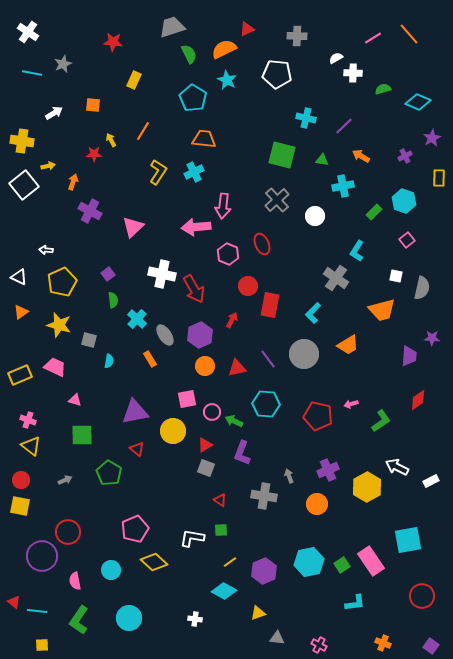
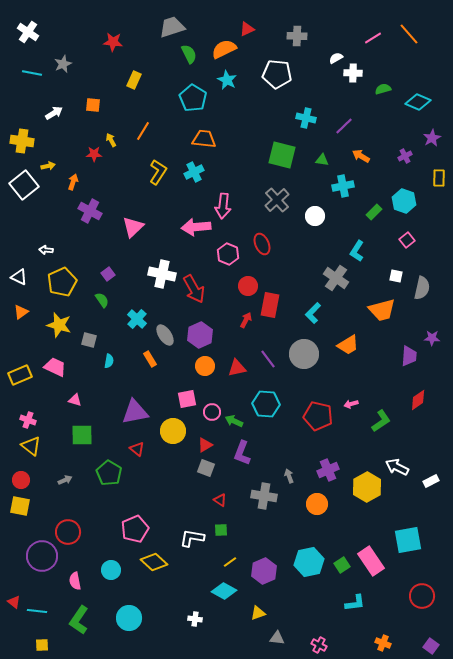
green semicircle at (113, 300): moved 11 px left; rotated 28 degrees counterclockwise
red arrow at (232, 320): moved 14 px right
